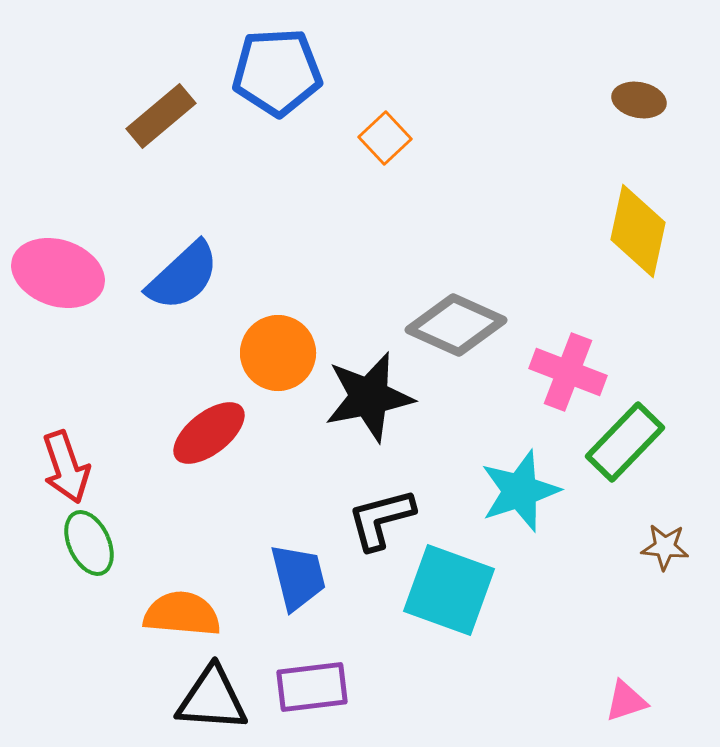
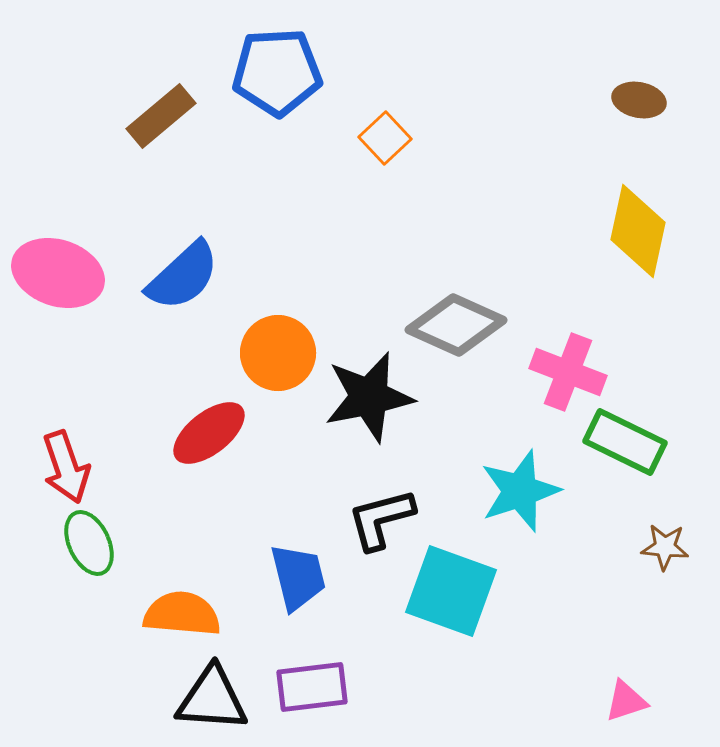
green rectangle: rotated 72 degrees clockwise
cyan square: moved 2 px right, 1 px down
